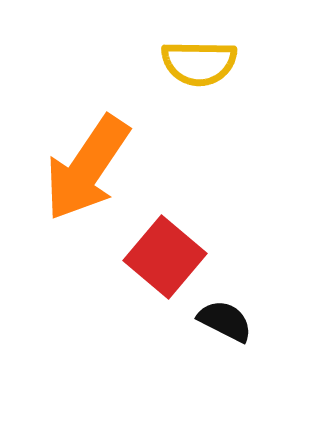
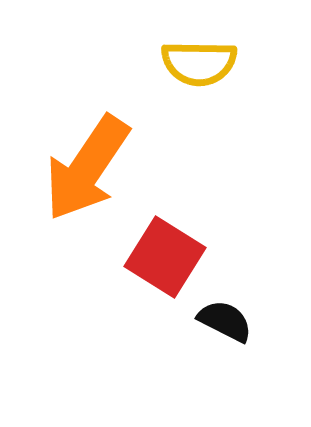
red square: rotated 8 degrees counterclockwise
